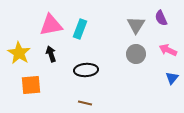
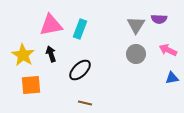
purple semicircle: moved 2 px left, 1 px down; rotated 63 degrees counterclockwise
yellow star: moved 4 px right, 2 px down
black ellipse: moved 6 px left; rotated 40 degrees counterclockwise
blue triangle: rotated 40 degrees clockwise
